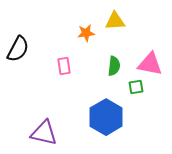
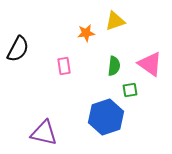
yellow triangle: rotated 15 degrees counterclockwise
pink triangle: rotated 24 degrees clockwise
green square: moved 6 px left, 3 px down
blue hexagon: rotated 12 degrees clockwise
